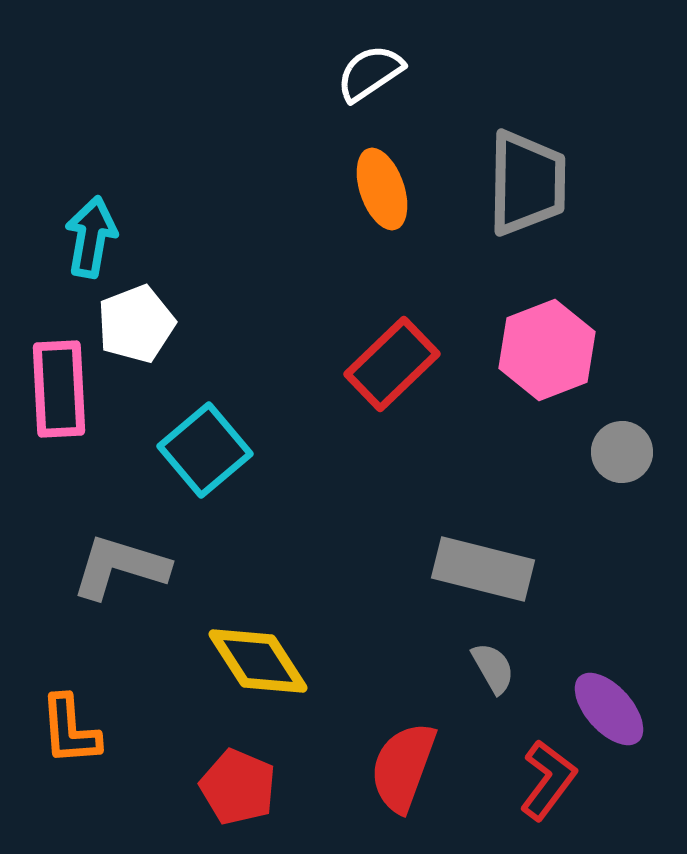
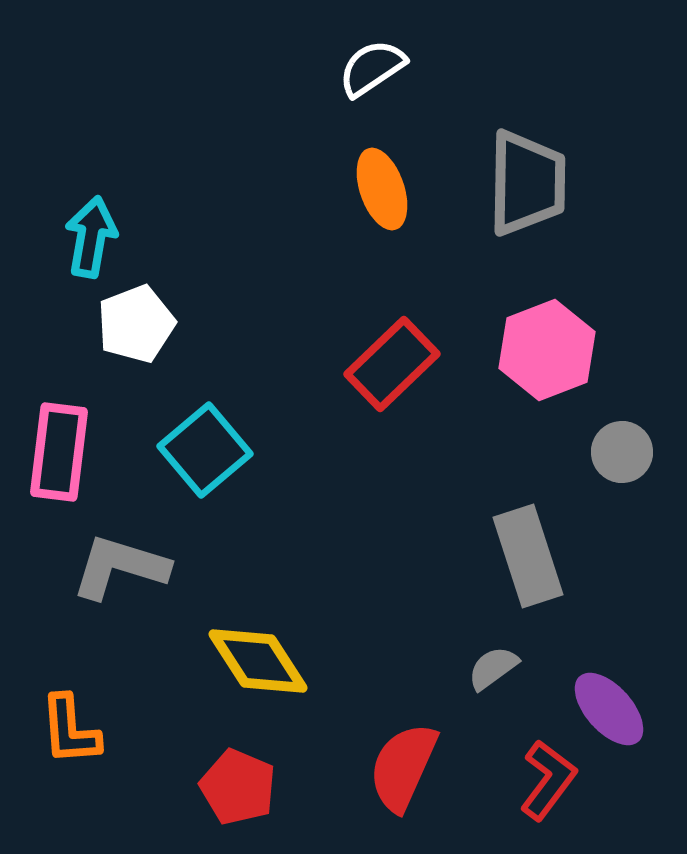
white semicircle: moved 2 px right, 5 px up
pink rectangle: moved 63 px down; rotated 10 degrees clockwise
gray rectangle: moved 45 px right, 13 px up; rotated 58 degrees clockwise
gray semicircle: rotated 96 degrees counterclockwise
red semicircle: rotated 4 degrees clockwise
